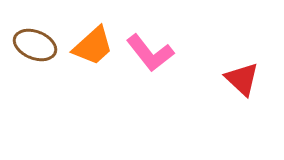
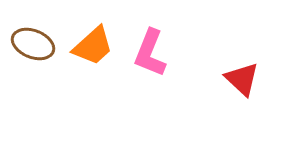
brown ellipse: moved 2 px left, 1 px up
pink L-shape: rotated 60 degrees clockwise
